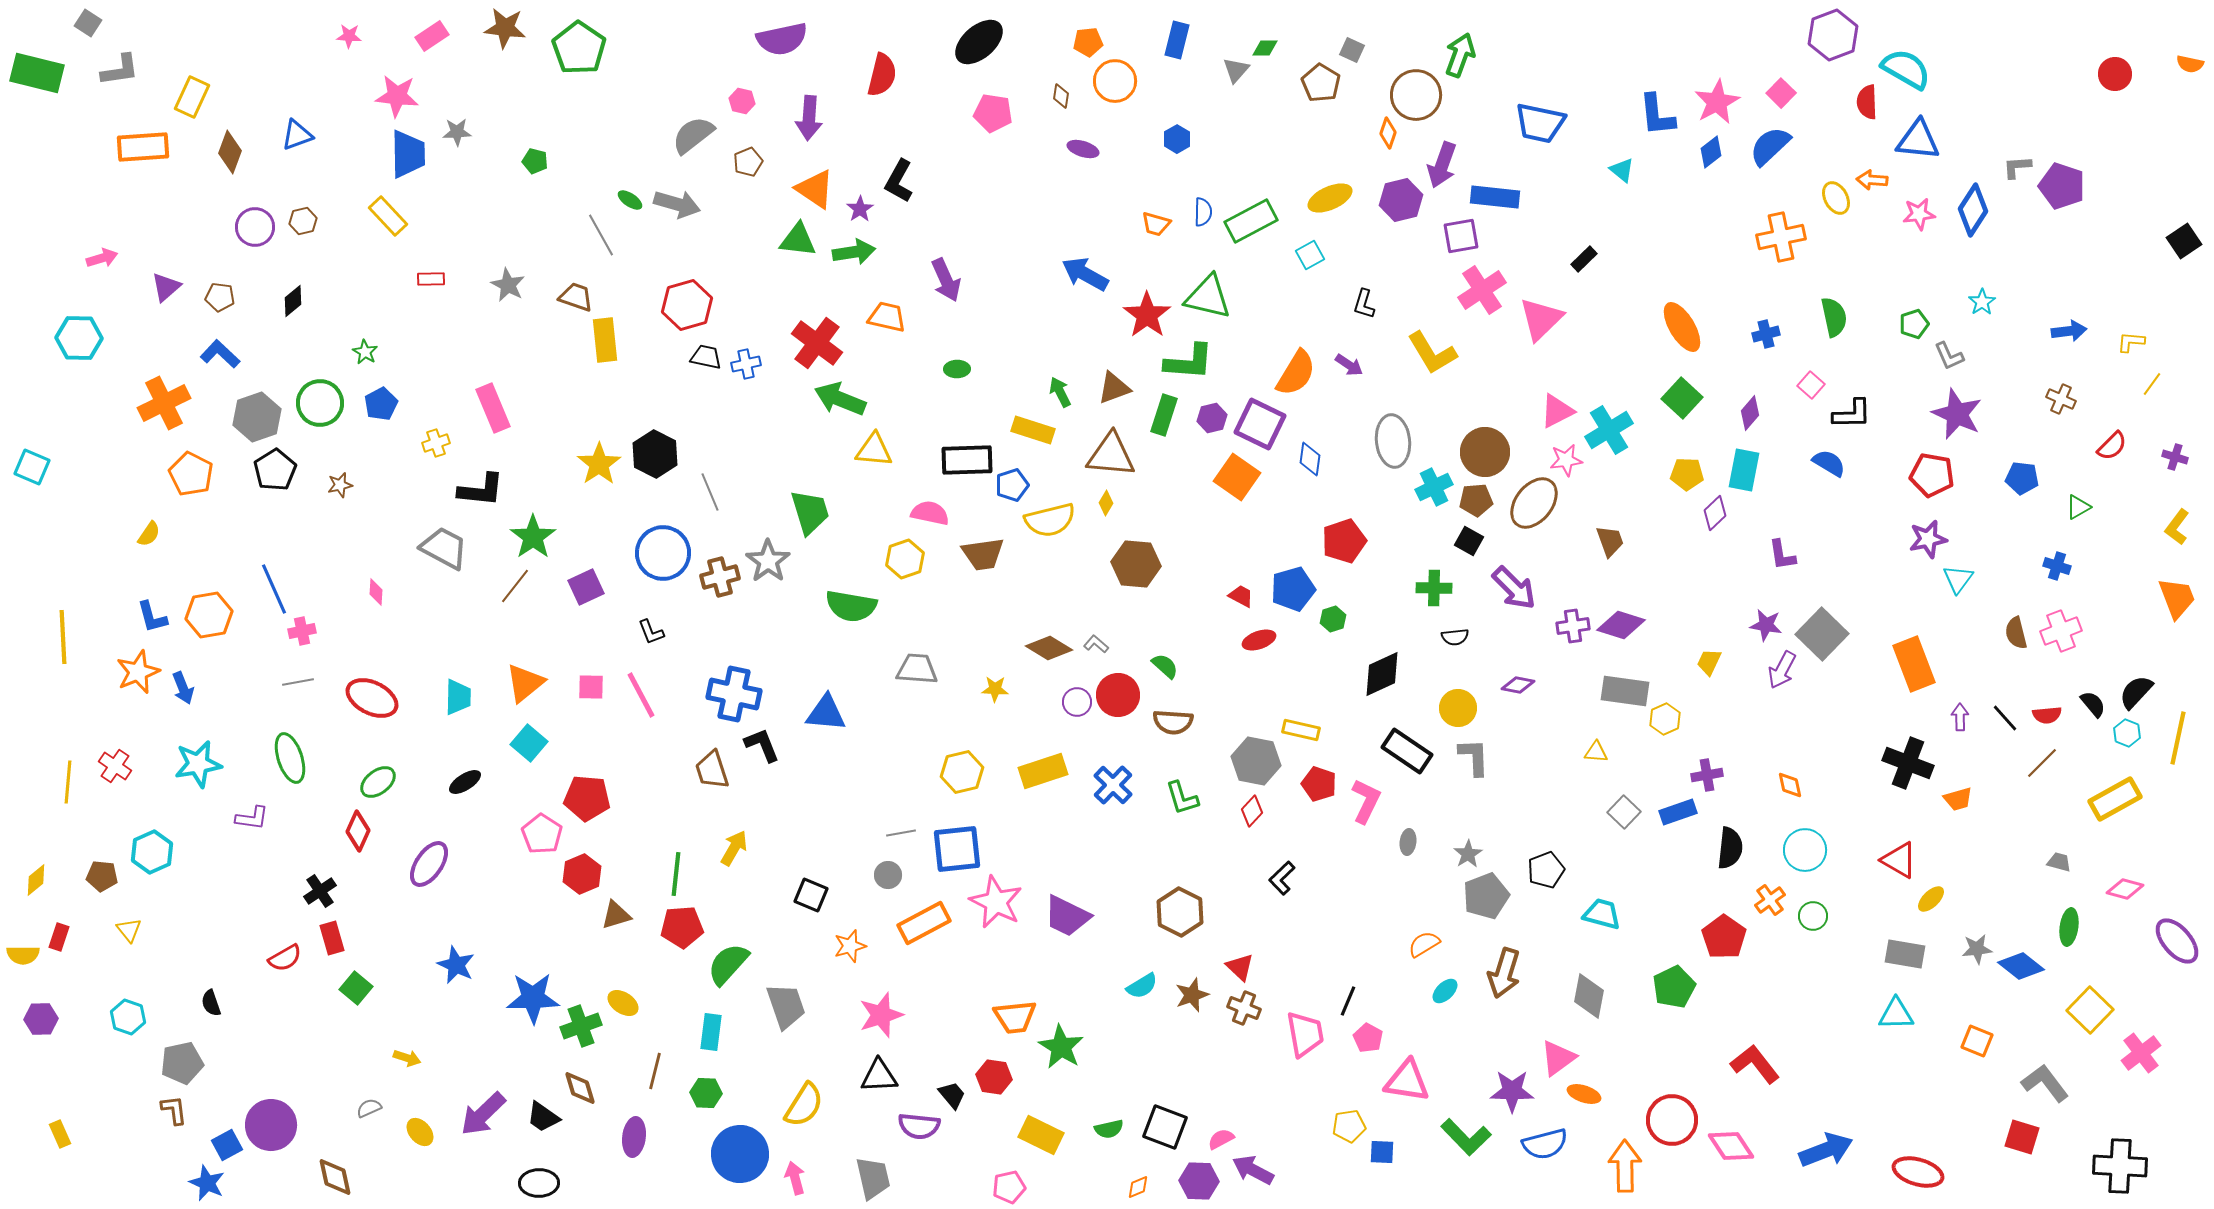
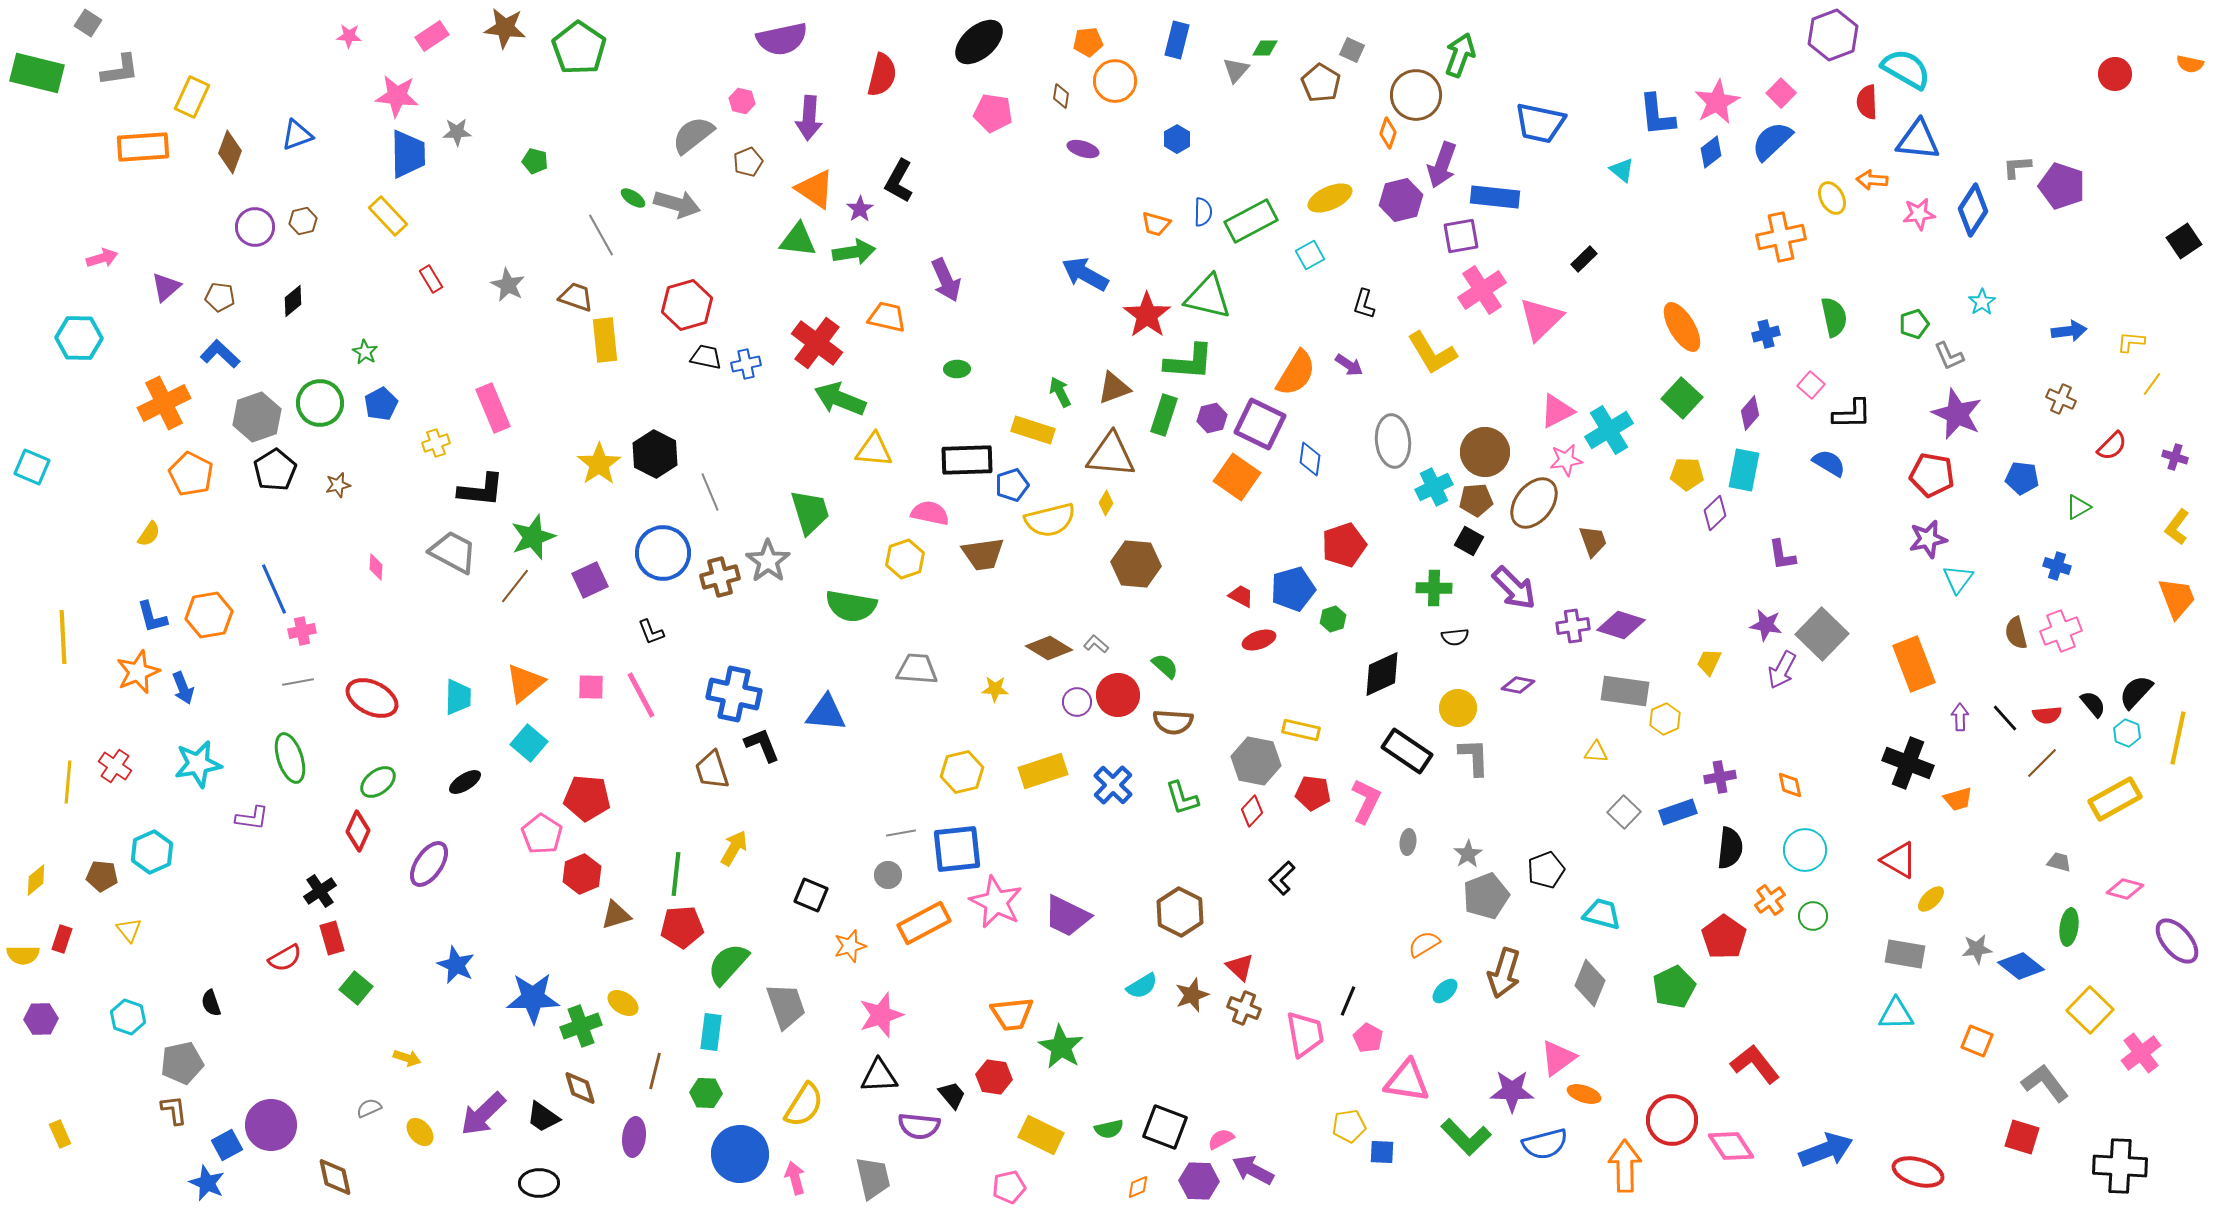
blue semicircle at (1770, 146): moved 2 px right, 5 px up
yellow ellipse at (1836, 198): moved 4 px left
green ellipse at (630, 200): moved 3 px right, 2 px up
red rectangle at (431, 279): rotated 60 degrees clockwise
brown star at (340, 485): moved 2 px left
green star at (533, 537): rotated 15 degrees clockwise
red pentagon at (1344, 541): moved 4 px down
brown trapezoid at (1610, 541): moved 17 px left
gray trapezoid at (444, 548): moved 9 px right, 4 px down
purple square at (586, 587): moved 4 px right, 7 px up
pink diamond at (376, 592): moved 25 px up
purple cross at (1707, 775): moved 13 px right, 2 px down
red pentagon at (1319, 784): moved 6 px left, 9 px down; rotated 12 degrees counterclockwise
red rectangle at (59, 937): moved 3 px right, 2 px down
gray diamond at (1589, 996): moved 1 px right, 13 px up; rotated 12 degrees clockwise
orange trapezoid at (1015, 1017): moved 3 px left, 3 px up
